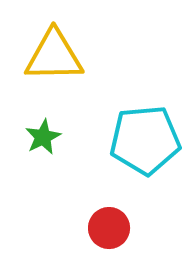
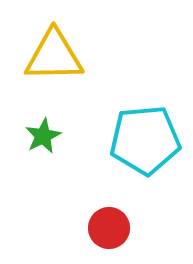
green star: moved 1 px up
